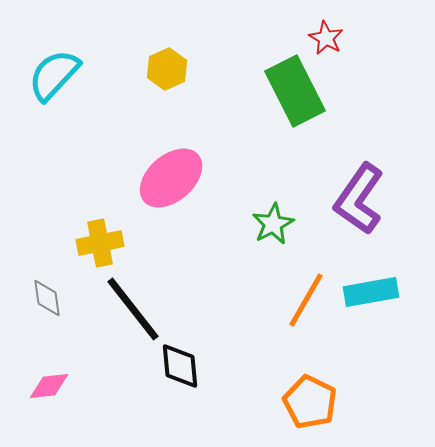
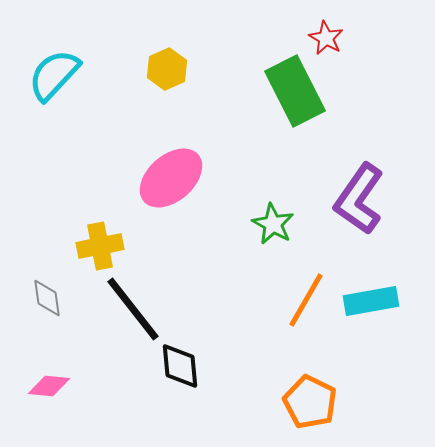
green star: rotated 15 degrees counterclockwise
yellow cross: moved 3 px down
cyan rectangle: moved 9 px down
pink diamond: rotated 12 degrees clockwise
